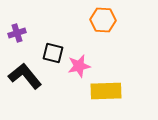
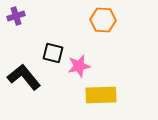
purple cross: moved 1 px left, 17 px up
black L-shape: moved 1 px left, 1 px down
yellow rectangle: moved 5 px left, 4 px down
